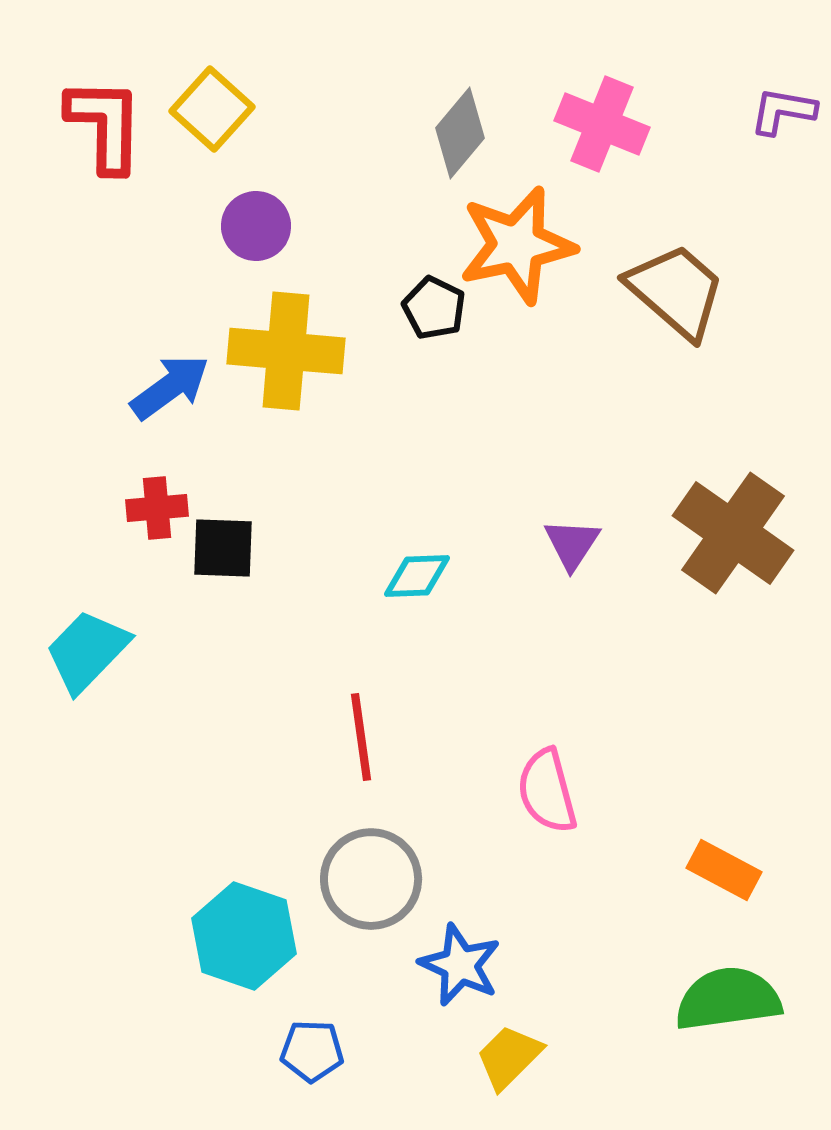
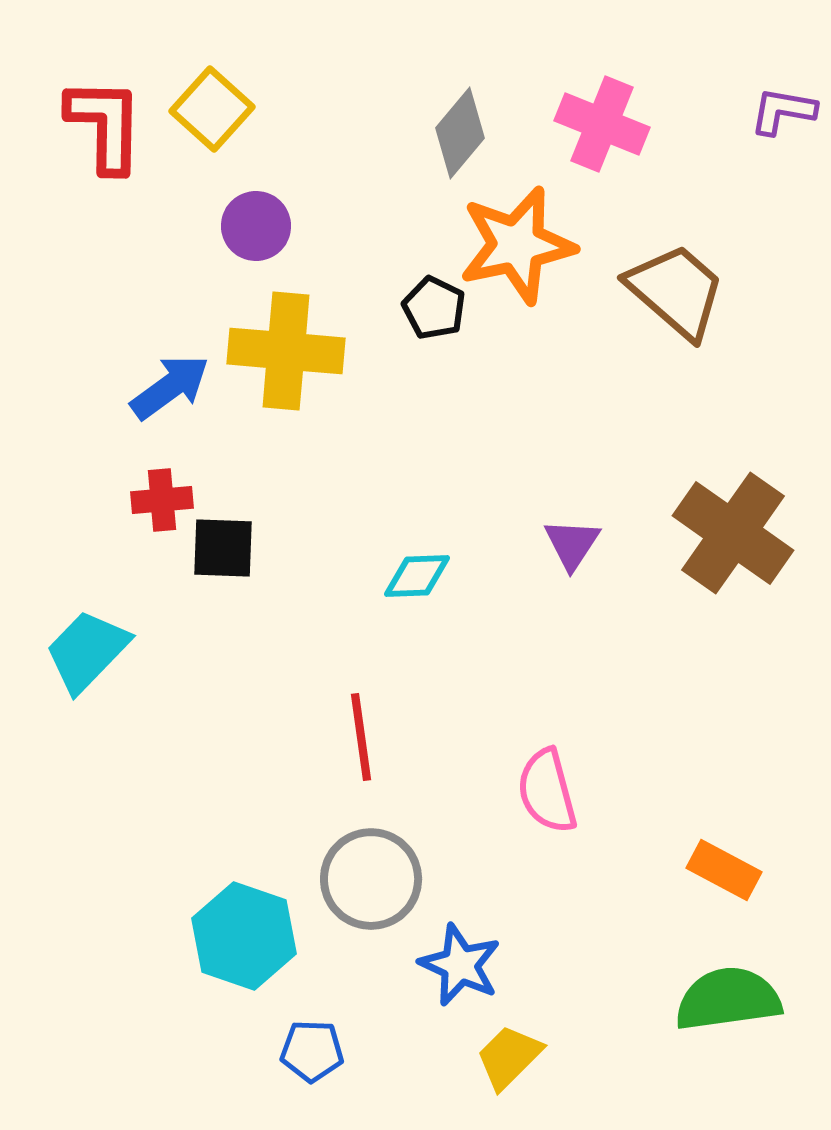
red cross: moved 5 px right, 8 px up
